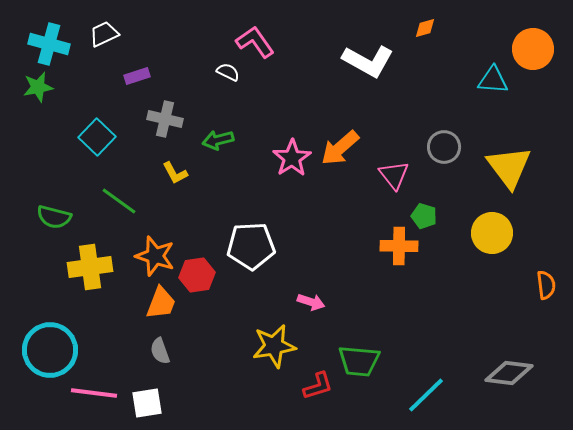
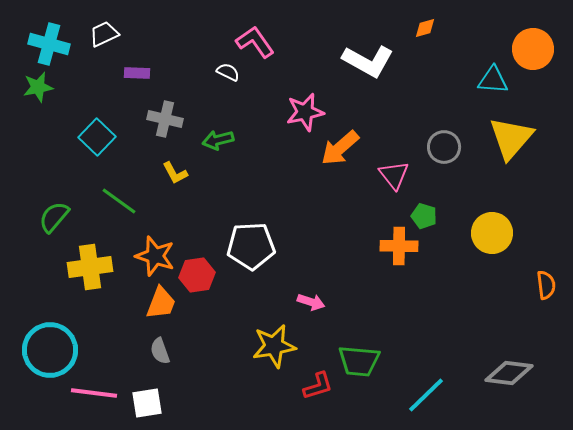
purple rectangle: moved 3 px up; rotated 20 degrees clockwise
pink star: moved 13 px right, 46 px up; rotated 21 degrees clockwise
yellow triangle: moved 2 px right, 29 px up; rotated 18 degrees clockwise
green semicircle: rotated 116 degrees clockwise
